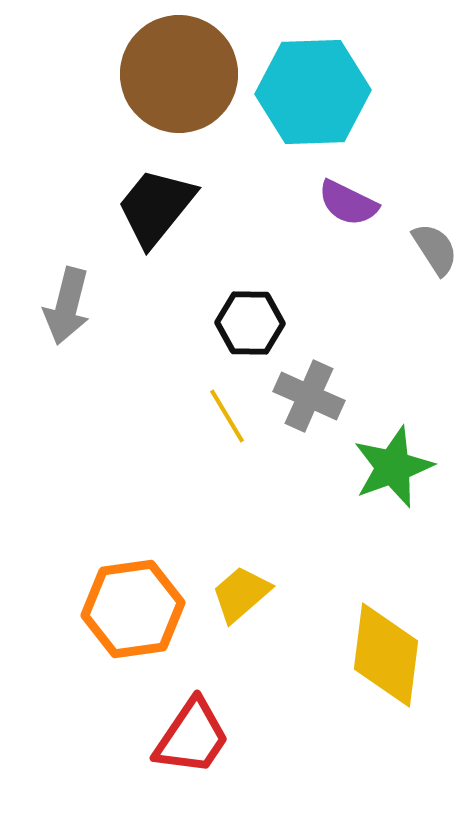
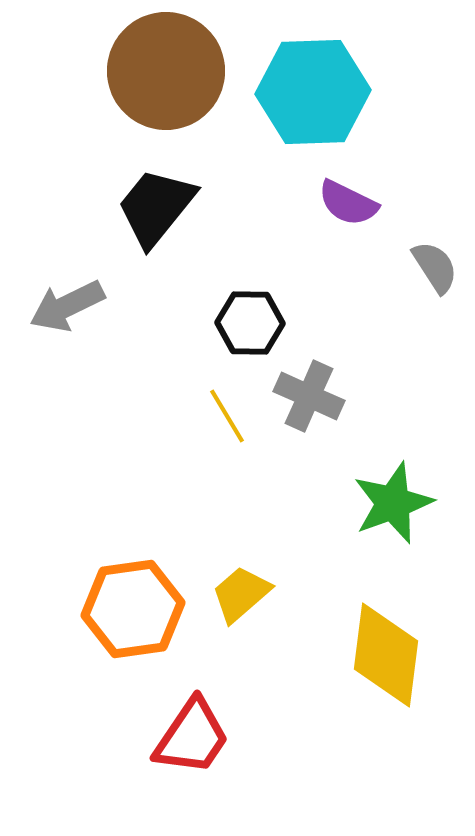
brown circle: moved 13 px left, 3 px up
gray semicircle: moved 18 px down
gray arrow: rotated 50 degrees clockwise
green star: moved 36 px down
